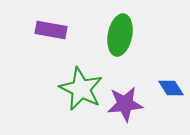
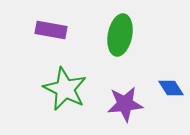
green star: moved 16 px left
